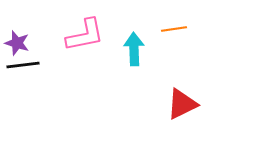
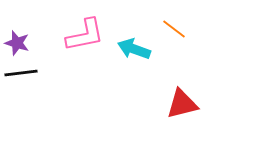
orange line: rotated 45 degrees clockwise
cyan arrow: rotated 68 degrees counterclockwise
black line: moved 2 px left, 8 px down
red triangle: rotated 12 degrees clockwise
